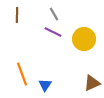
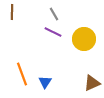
brown line: moved 5 px left, 3 px up
blue triangle: moved 3 px up
